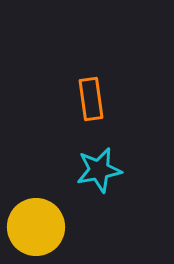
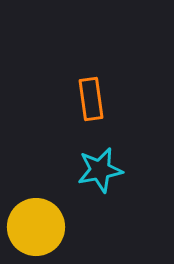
cyan star: moved 1 px right
